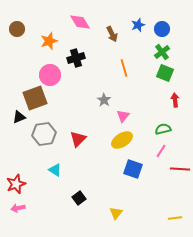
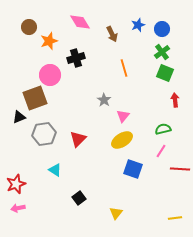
brown circle: moved 12 px right, 2 px up
